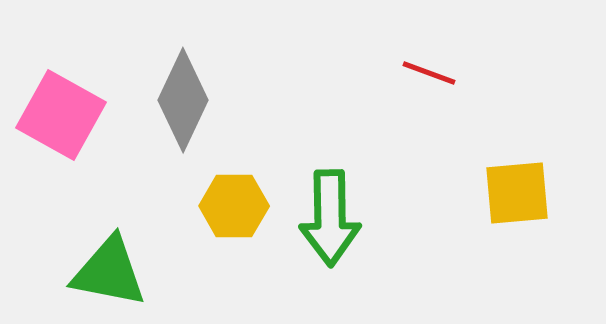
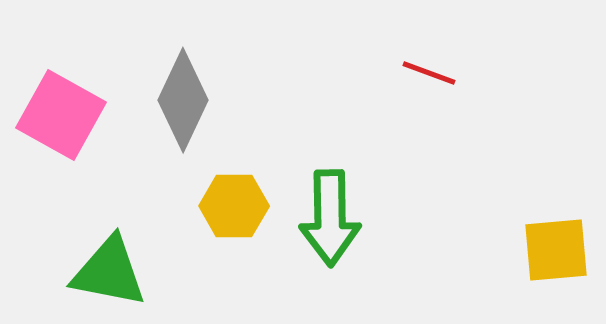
yellow square: moved 39 px right, 57 px down
